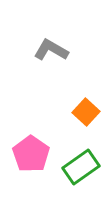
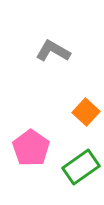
gray L-shape: moved 2 px right, 1 px down
pink pentagon: moved 6 px up
